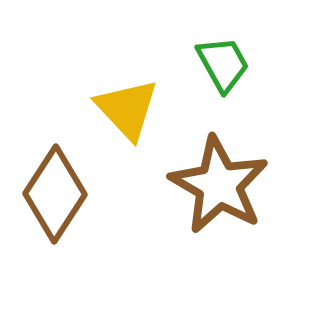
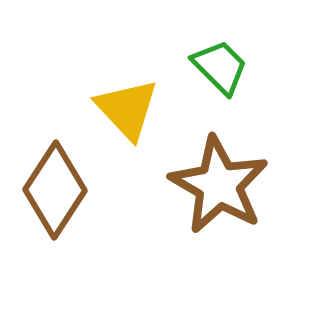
green trapezoid: moved 3 px left, 3 px down; rotated 16 degrees counterclockwise
brown diamond: moved 4 px up
